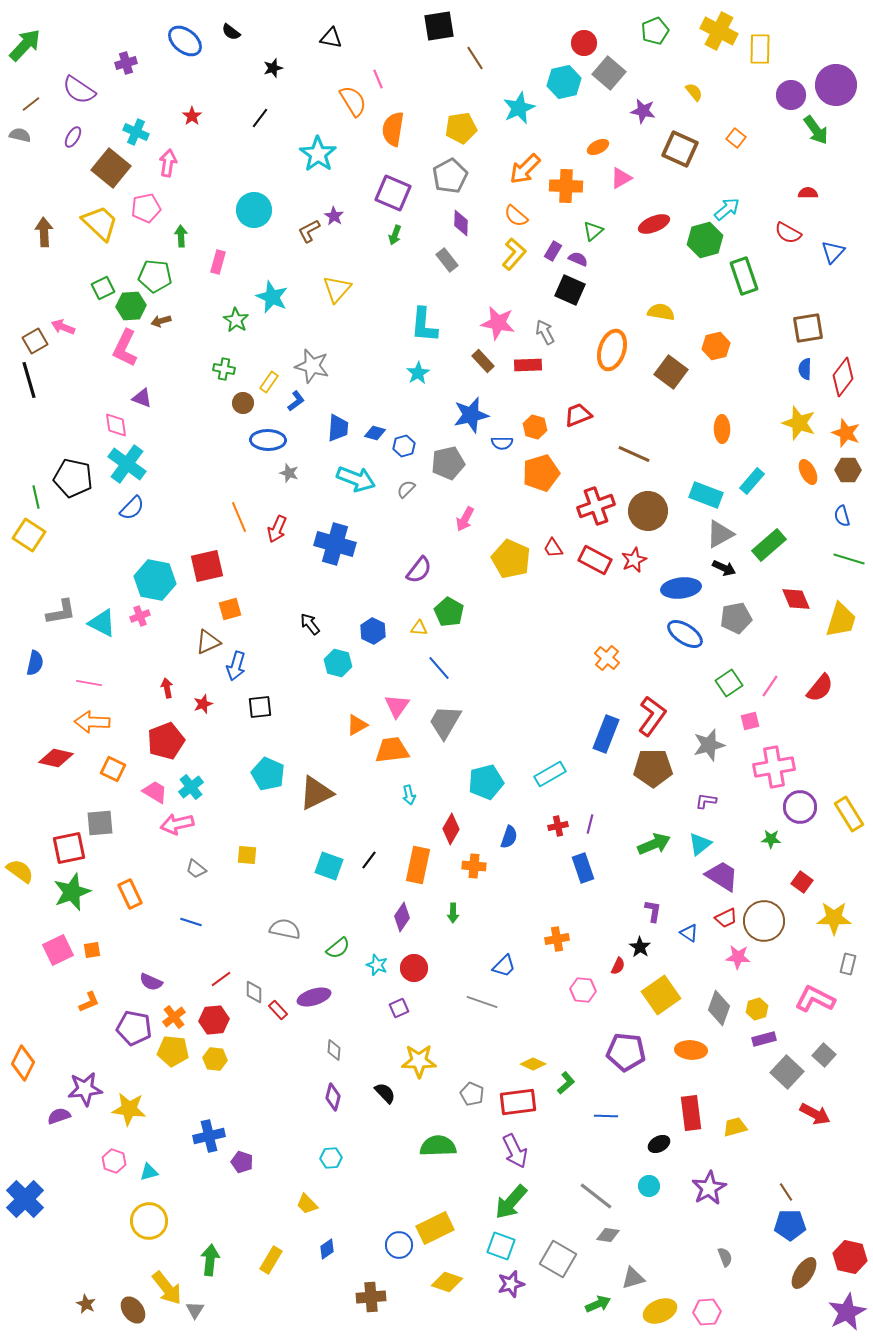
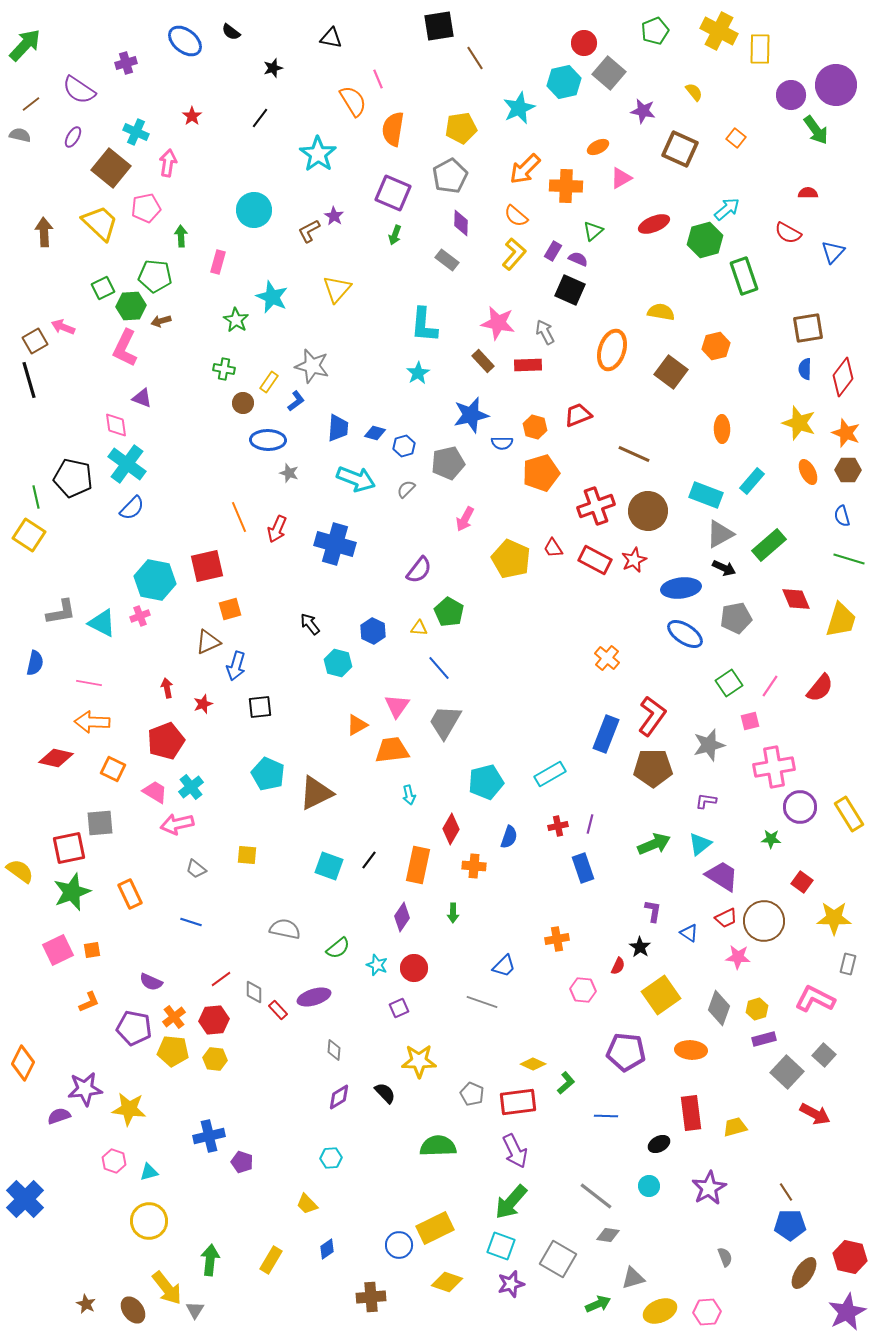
gray rectangle at (447, 260): rotated 15 degrees counterclockwise
purple diamond at (333, 1097): moved 6 px right; rotated 44 degrees clockwise
